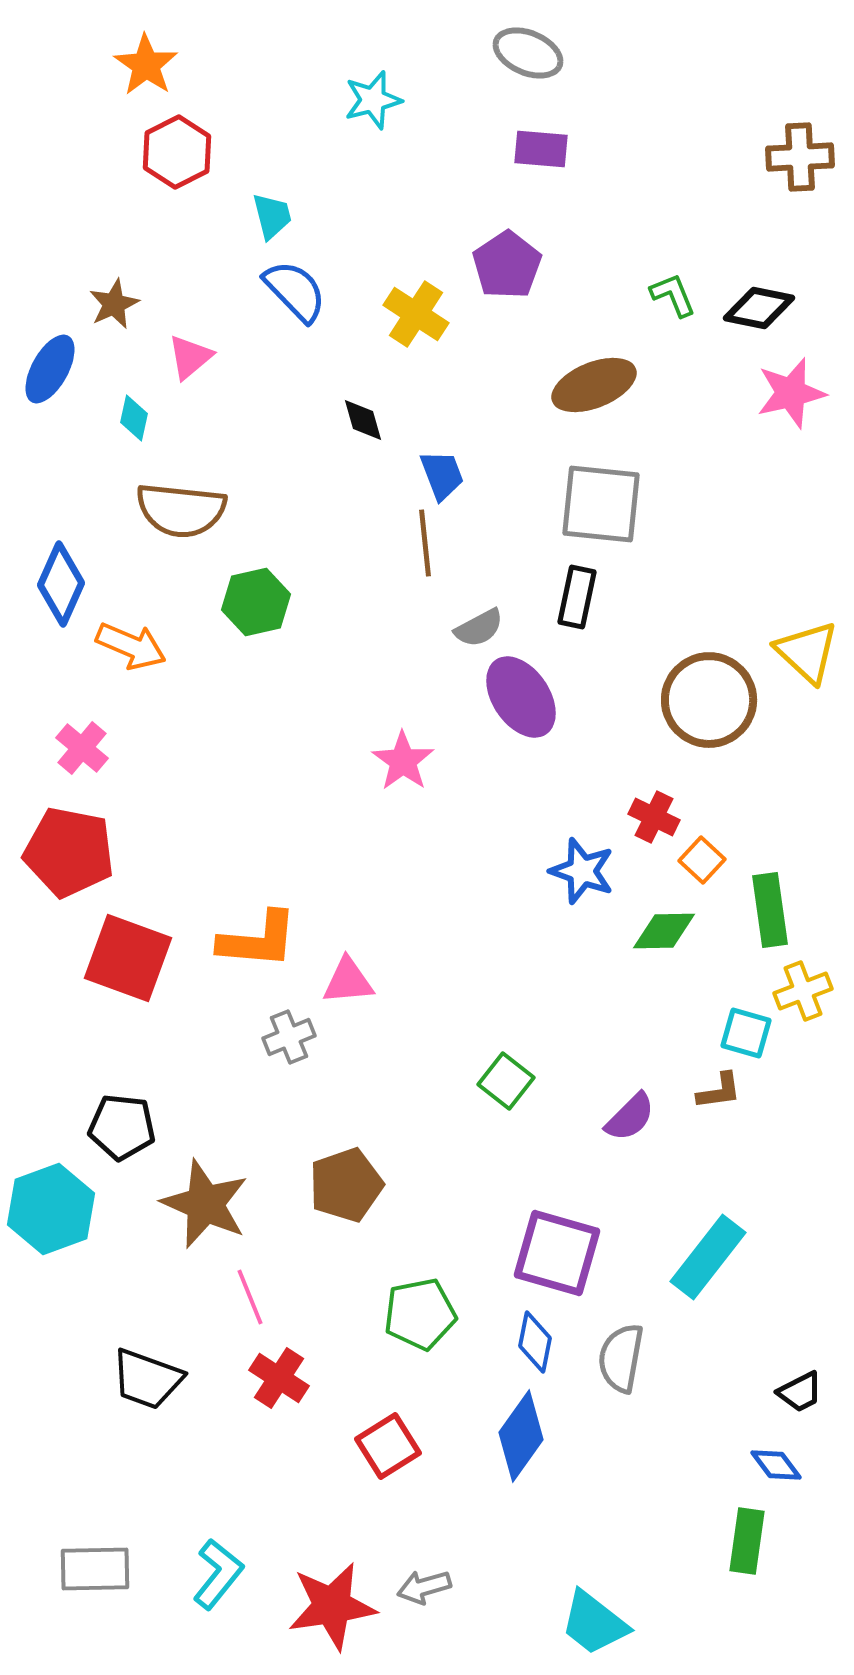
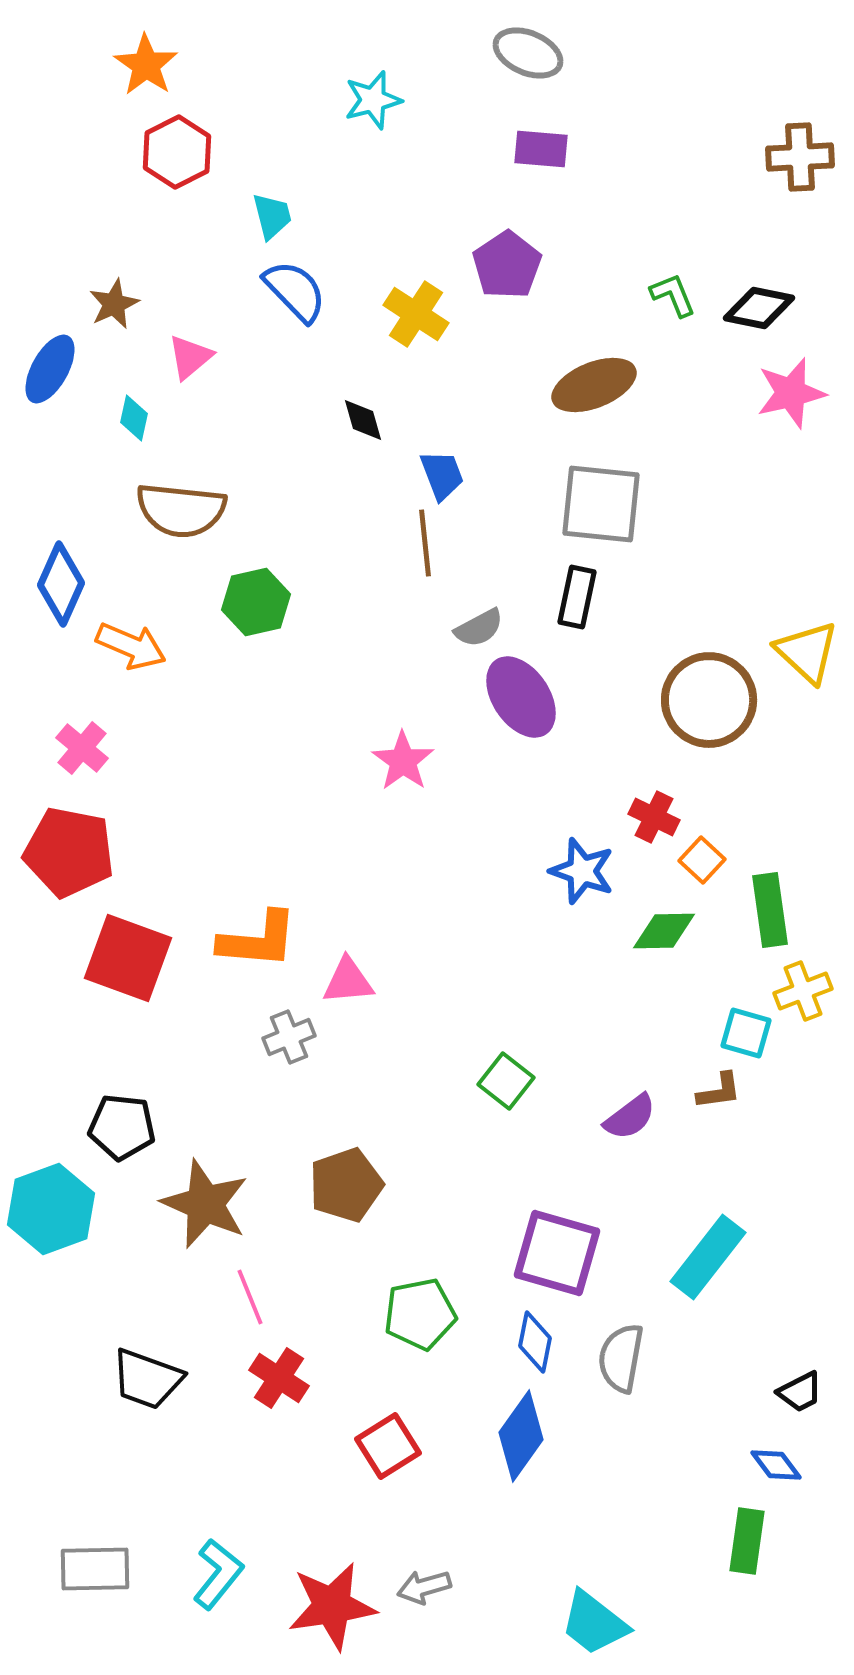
purple semicircle at (630, 1117): rotated 8 degrees clockwise
